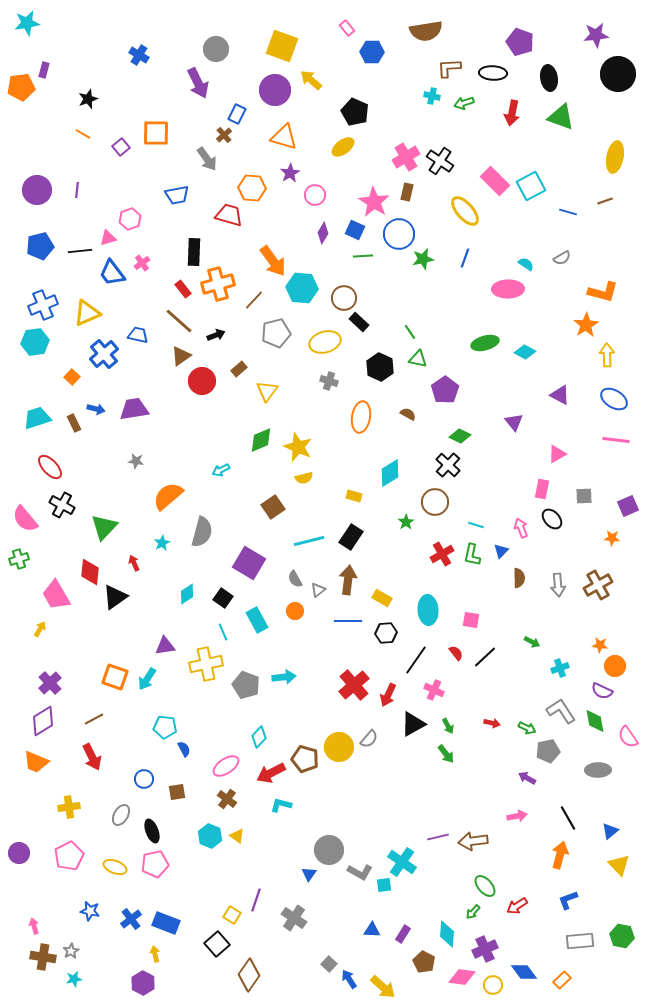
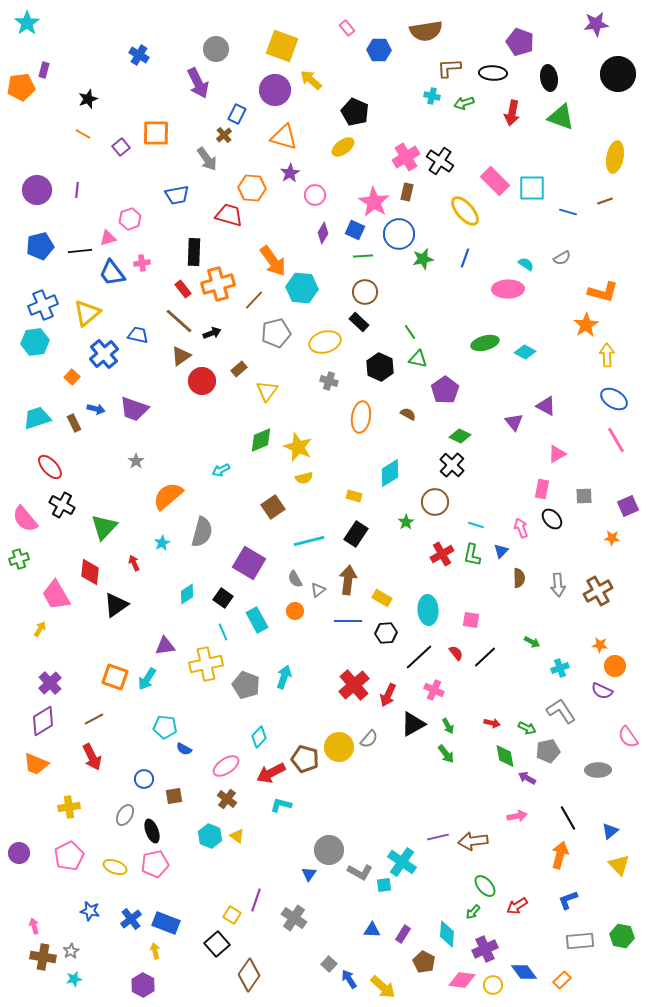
cyan star at (27, 23): rotated 25 degrees counterclockwise
purple star at (596, 35): moved 11 px up
blue hexagon at (372, 52): moved 7 px right, 2 px up
cyan square at (531, 186): moved 1 px right, 2 px down; rotated 28 degrees clockwise
pink cross at (142, 263): rotated 28 degrees clockwise
brown circle at (344, 298): moved 21 px right, 6 px up
yellow triangle at (87, 313): rotated 16 degrees counterclockwise
black arrow at (216, 335): moved 4 px left, 2 px up
purple triangle at (560, 395): moved 14 px left, 11 px down
purple trapezoid at (134, 409): rotated 152 degrees counterclockwise
pink line at (616, 440): rotated 52 degrees clockwise
gray star at (136, 461): rotated 28 degrees clockwise
black cross at (448, 465): moved 4 px right
black rectangle at (351, 537): moved 5 px right, 3 px up
brown cross at (598, 585): moved 6 px down
black triangle at (115, 597): moved 1 px right, 8 px down
black line at (416, 660): moved 3 px right, 3 px up; rotated 12 degrees clockwise
cyan arrow at (284, 677): rotated 65 degrees counterclockwise
green diamond at (595, 721): moved 90 px left, 35 px down
blue semicircle at (184, 749): rotated 147 degrees clockwise
orange trapezoid at (36, 762): moved 2 px down
brown square at (177, 792): moved 3 px left, 4 px down
gray ellipse at (121, 815): moved 4 px right
yellow arrow at (155, 954): moved 3 px up
pink diamond at (462, 977): moved 3 px down
purple hexagon at (143, 983): moved 2 px down
